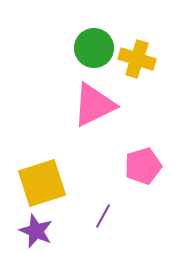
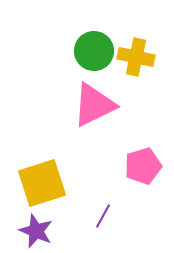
green circle: moved 3 px down
yellow cross: moved 1 px left, 2 px up; rotated 6 degrees counterclockwise
